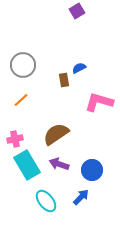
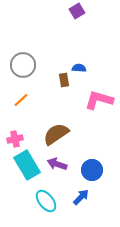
blue semicircle: rotated 32 degrees clockwise
pink L-shape: moved 2 px up
purple arrow: moved 2 px left
